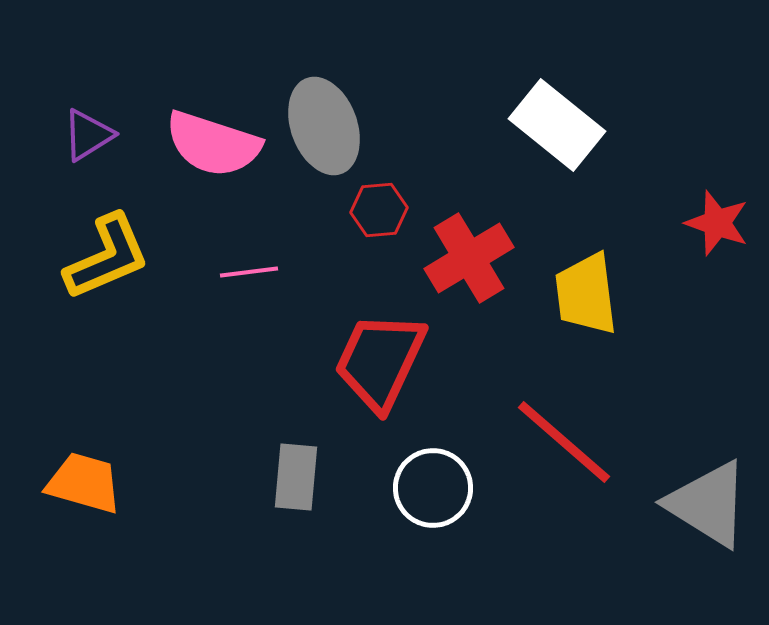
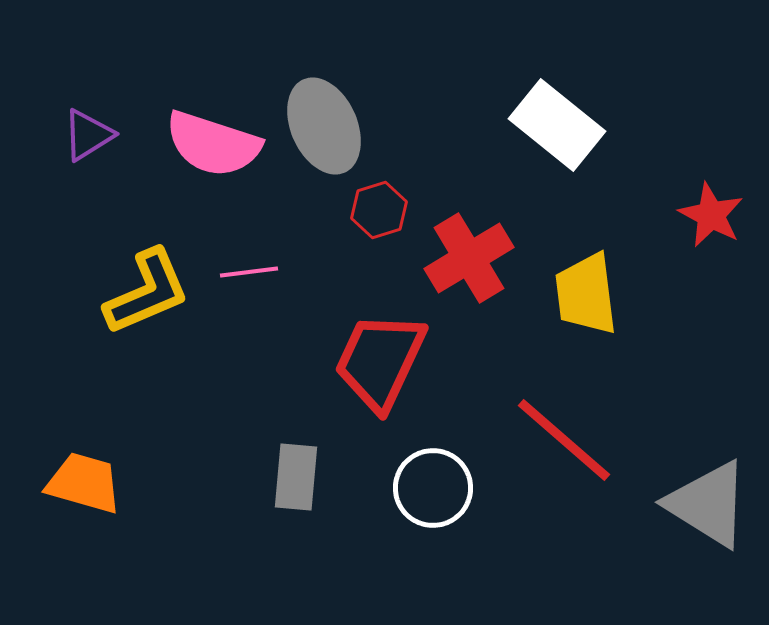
gray ellipse: rotated 4 degrees counterclockwise
red hexagon: rotated 12 degrees counterclockwise
red star: moved 6 px left, 8 px up; rotated 8 degrees clockwise
yellow L-shape: moved 40 px right, 35 px down
red line: moved 2 px up
